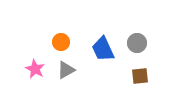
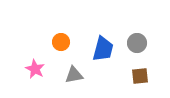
blue trapezoid: rotated 140 degrees counterclockwise
gray triangle: moved 8 px right, 5 px down; rotated 18 degrees clockwise
